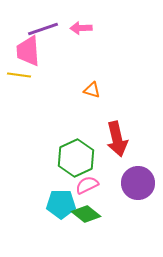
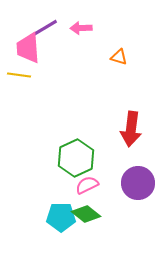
purple line: rotated 12 degrees counterclockwise
pink trapezoid: moved 3 px up
orange triangle: moved 27 px right, 33 px up
red arrow: moved 14 px right, 10 px up; rotated 20 degrees clockwise
cyan pentagon: moved 13 px down
